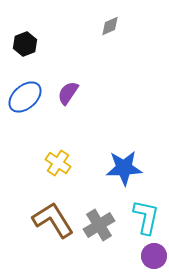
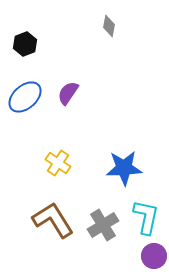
gray diamond: moved 1 px left; rotated 55 degrees counterclockwise
gray cross: moved 4 px right
